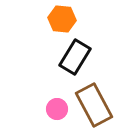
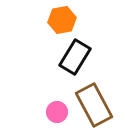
orange hexagon: moved 1 px down; rotated 16 degrees counterclockwise
pink circle: moved 3 px down
